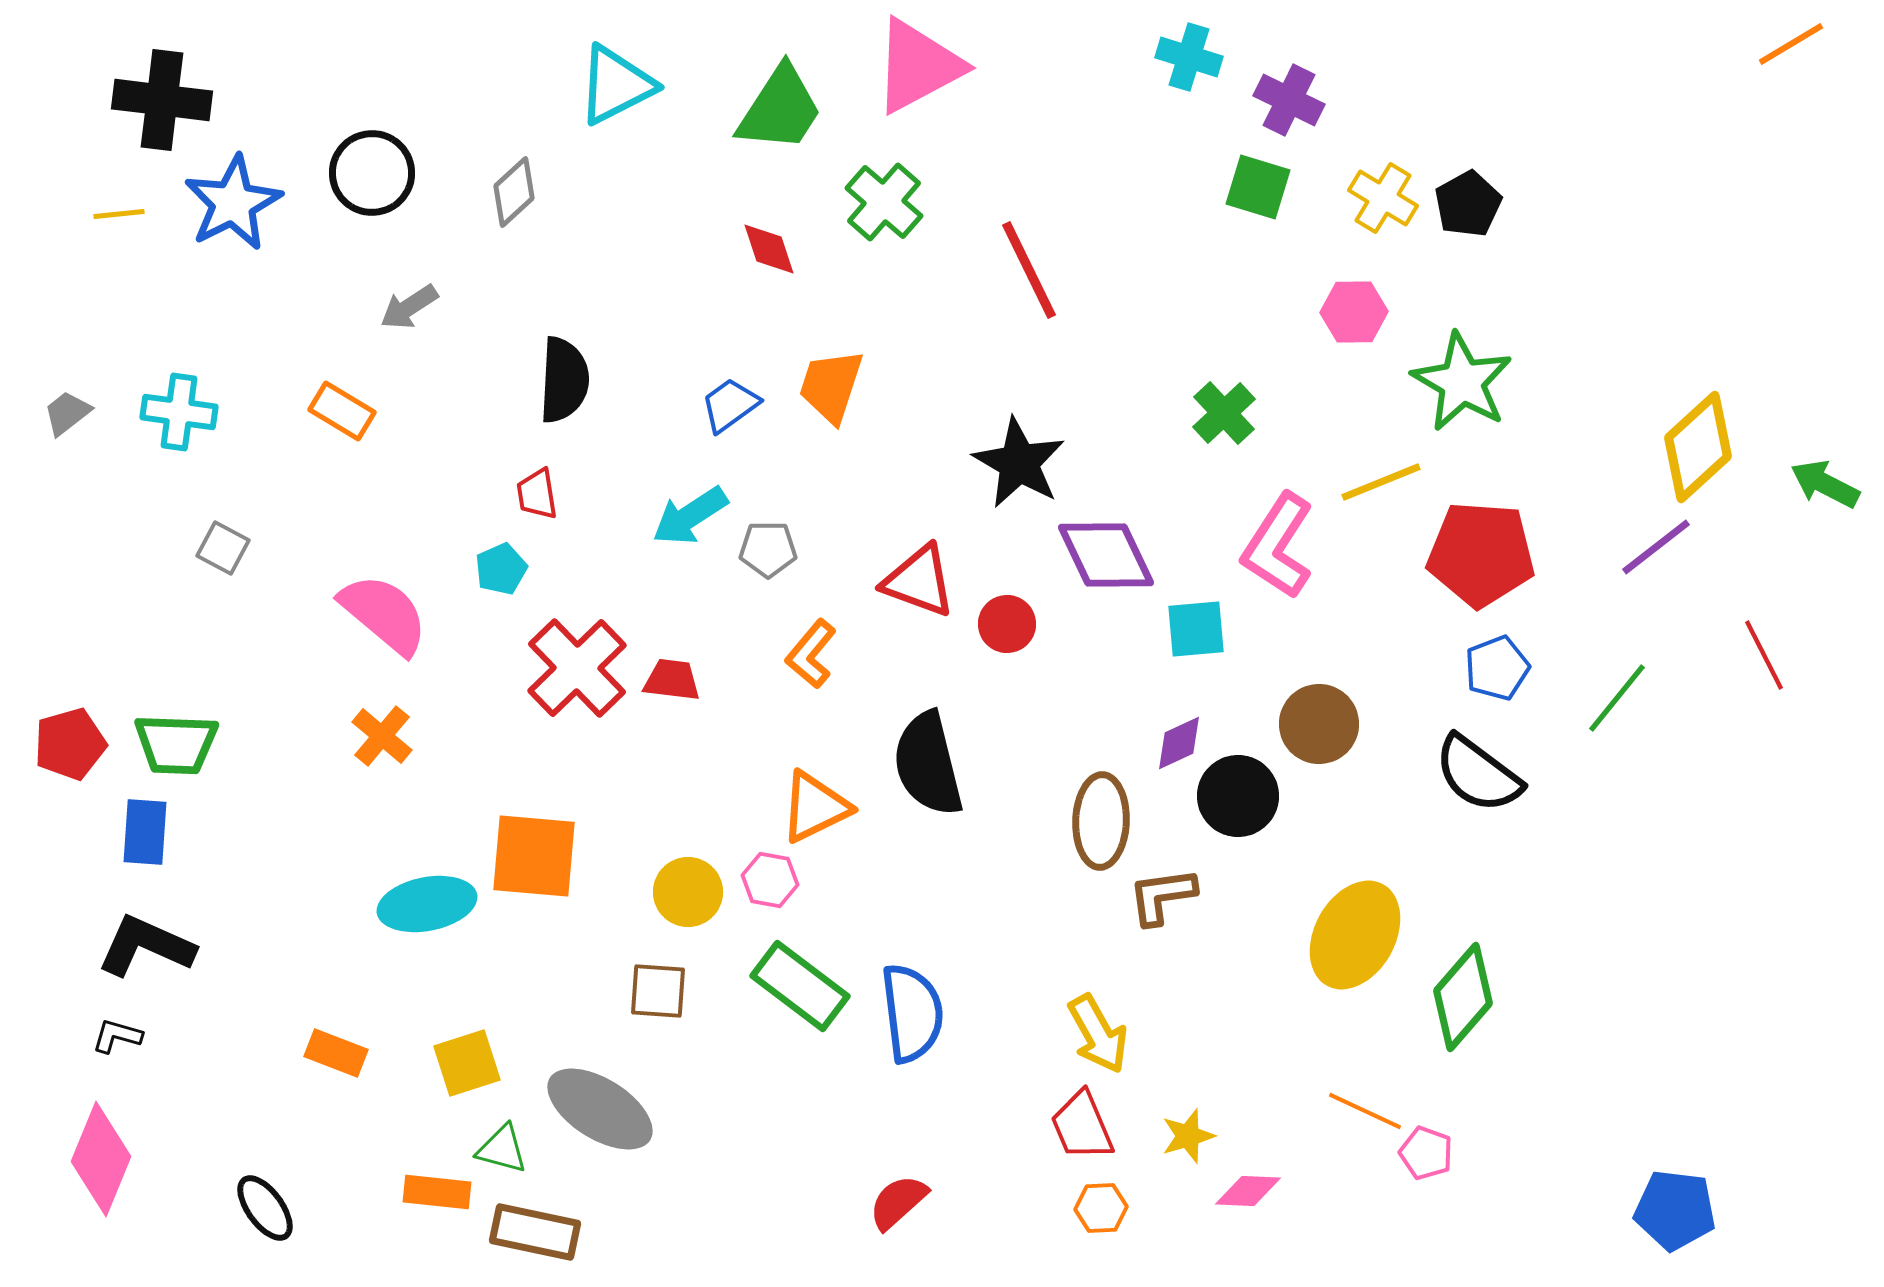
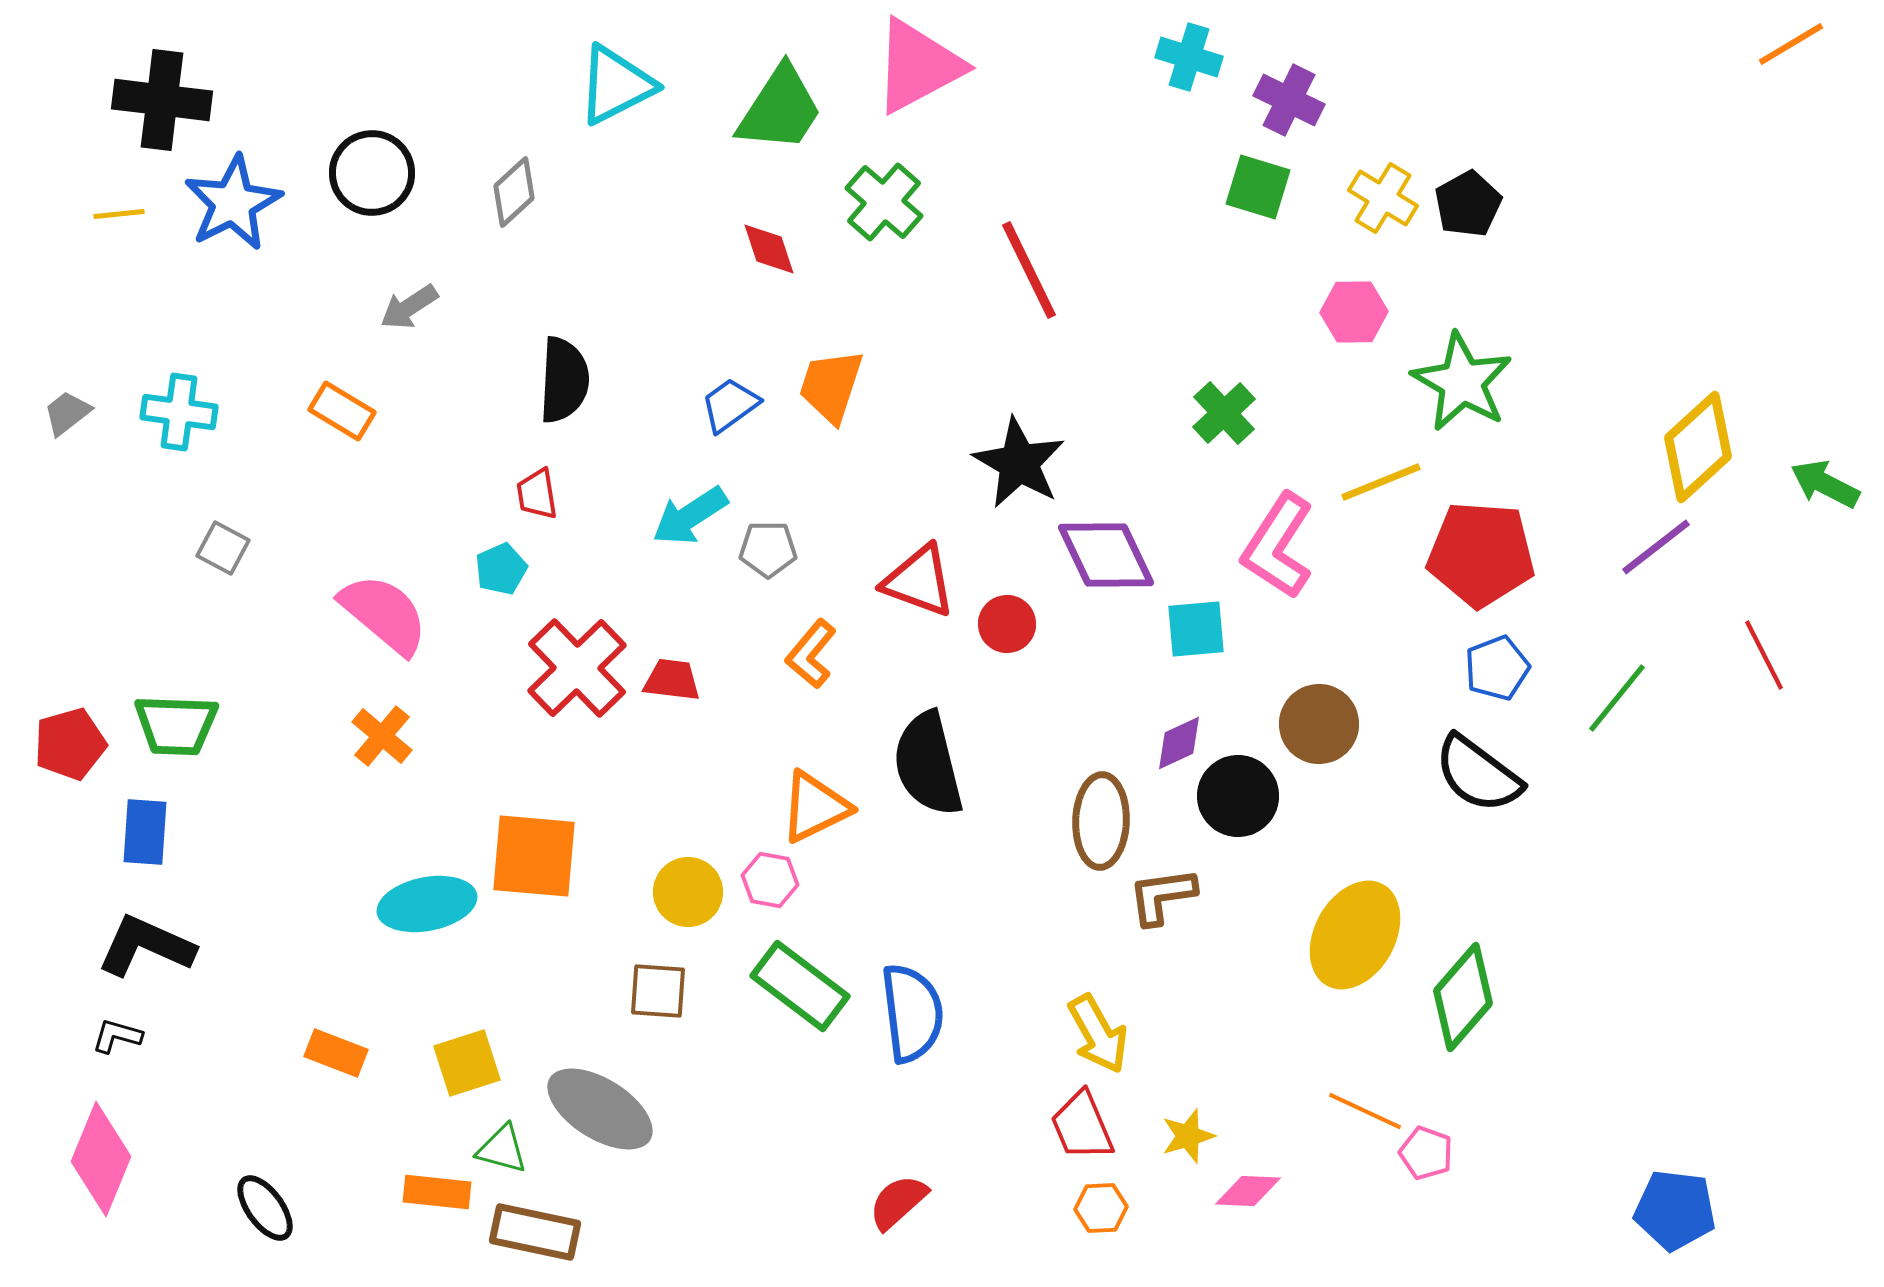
green trapezoid at (176, 744): moved 19 px up
